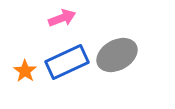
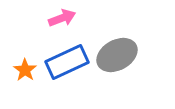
orange star: moved 1 px up
